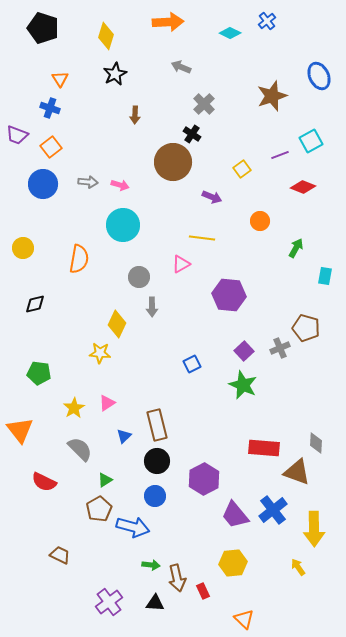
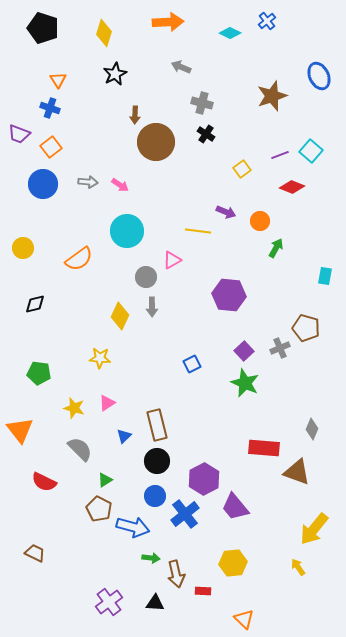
yellow diamond at (106, 36): moved 2 px left, 3 px up
orange triangle at (60, 79): moved 2 px left, 1 px down
gray cross at (204, 104): moved 2 px left, 1 px up; rotated 30 degrees counterclockwise
black cross at (192, 134): moved 14 px right
purple trapezoid at (17, 135): moved 2 px right, 1 px up
cyan square at (311, 141): moved 10 px down; rotated 20 degrees counterclockwise
brown circle at (173, 162): moved 17 px left, 20 px up
pink arrow at (120, 185): rotated 18 degrees clockwise
red diamond at (303, 187): moved 11 px left
purple arrow at (212, 197): moved 14 px right, 15 px down
cyan circle at (123, 225): moved 4 px right, 6 px down
yellow line at (202, 238): moved 4 px left, 7 px up
green arrow at (296, 248): moved 20 px left
orange semicircle at (79, 259): rotated 44 degrees clockwise
pink triangle at (181, 264): moved 9 px left, 4 px up
gray circle at (139, 277): moved 7 px right
yellow diamond at (117, 324): moved 3 px right, 8 px up
yellow star at (100, 353): moved 5 px down
green star at (243, 385): moved 2 px right, 2 px up
yellow star at (74, 408): rotated 25 degrees counterclockwise
gray diamond at (316, 443): moved 4 px left, 14 px up; rotated 20 degrees clockwise
brown pentagon at (99, 509): rotated 15 degrees counterclockwise
blue cross at (273, 510): moved 88 px left, 4 px down
purple trapezoid at (235, 515): moved 8 px up
yellow arrow at (314, 529): rotated 40 degrees clockwise
brown trapezoid at (60, 555): moved 25 px left, 2 px up
green arrow at (151, 565): moved 7 px up
brown arrow at (177, 578): moved 1 px left, 4 px up
red rectangle at (203, 591): rotated 63 degrees counterclockwise
